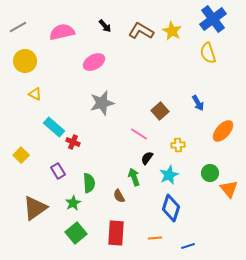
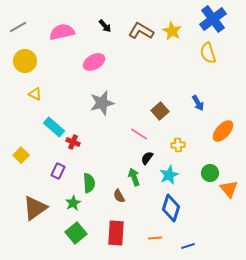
purple rectangle: rotated 56 degrees clockwise
